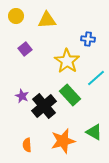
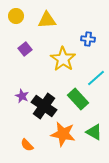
yellow star: moved 4 px left, 2 px up
green rectangle: moved 8 px right, 4 px down
black cross: rotated 15 degrees counterclockwise
orange star: moved 7 px up; rotated 25 degrees clockwise
orange semicircle: rotated 40 degrees counterclockwise
